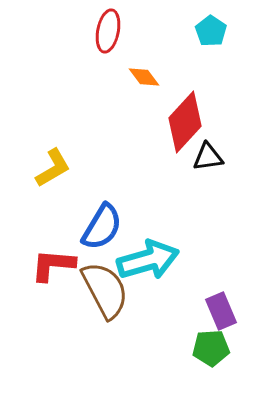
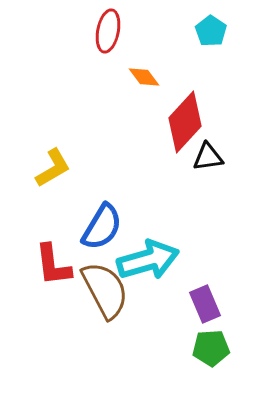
red L-shape: rotated 102 degrees counterclockwise
purple rectangle: moved 16 px left, 7 px up
